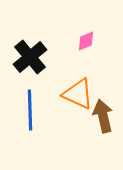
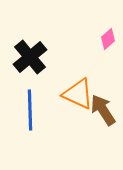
pink diamond: moved 22 px right, 2 px up; rotated 20 degrees counterclockwise
brown arrow: moved 6 px up; rotated 20 degrees counterclockwise
